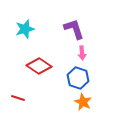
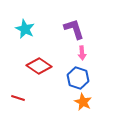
cyan star: rotated 30 degrees counterclockwise
